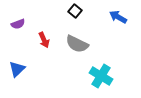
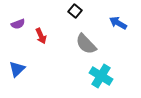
blue arrow: moved 6 px down
red arrow: moved 3 px left, 4 px up
gray semicircle: moved 9 px right; rotated 20 degrees clockwise
